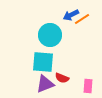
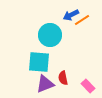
orange line: moved 1 px down
cyan square: moved 4 px left
red semicircle: moved 1 px right; rotated 56 degrees clockwise
pink rectangle: rotated 48 degrees counterclockwise
